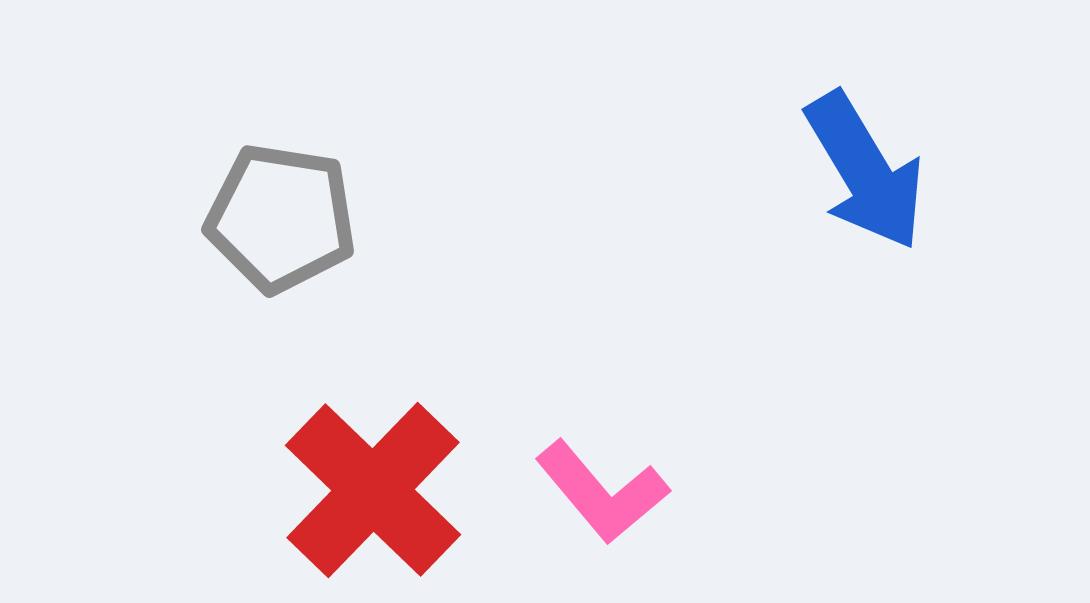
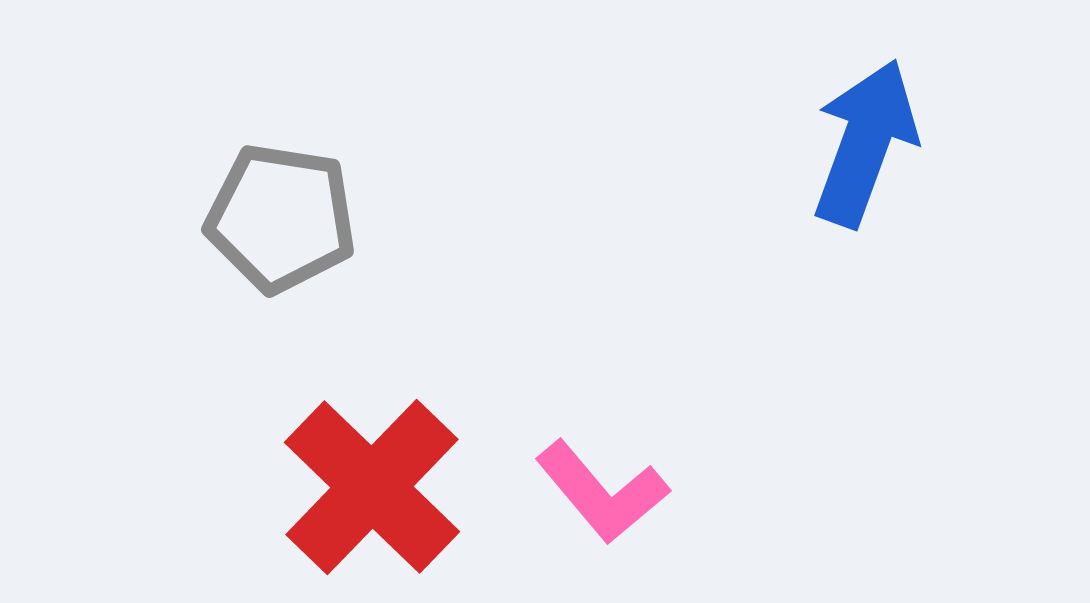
blue arrow: moved 28 px up; rotated 129 degrees counterclockwise
red cross: moved 1 px left, 3 px up
